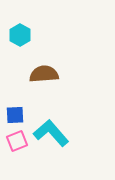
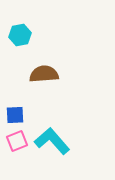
cyan hexagon: rotated 20 degrees clockwise
cyan L-shape: moved 1 px right, 8 px down
